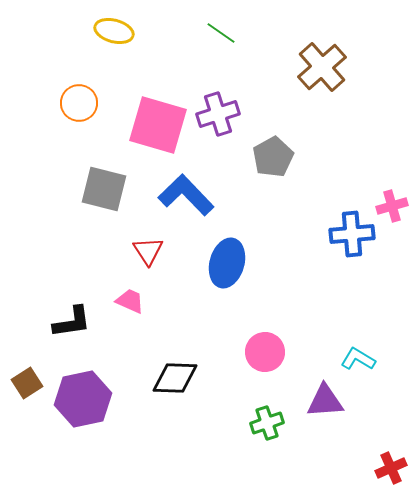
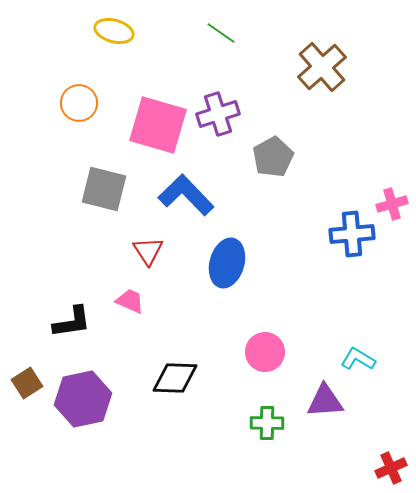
pink cross: moved 2 px up
green cross: rotated 20 degrees clockwise
